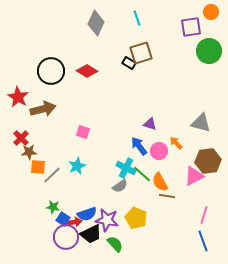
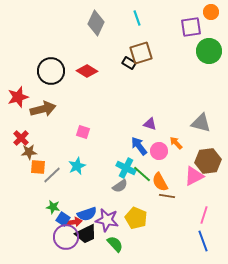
red star: rotated 25 degrees clockwise
black trapezoid: moved 5 px left
